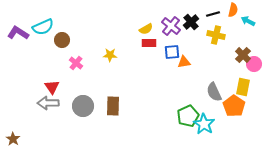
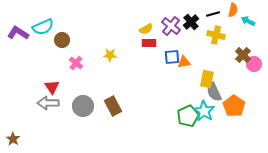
blue square: moved 5 px down
yellow rectangle: moved 36 px left, 8 px up
brown rectangle: rotated 30 degrees counterclockwise
cyan star: moved 13 px up
